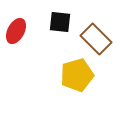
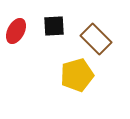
black square: moved 6 px left, 4 px down; rotated 10 degrees counterclockwise
